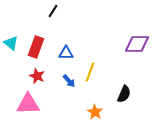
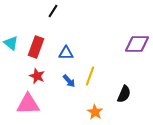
yellow line: moved 4 px down
